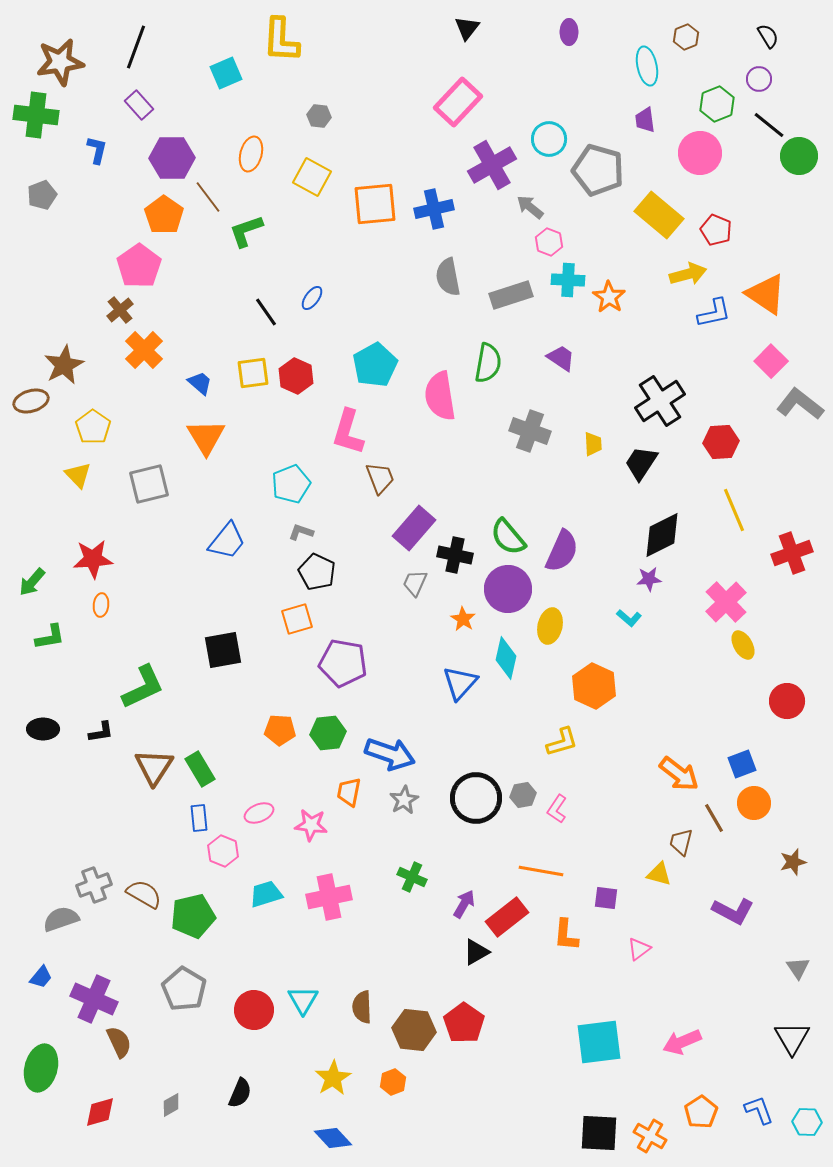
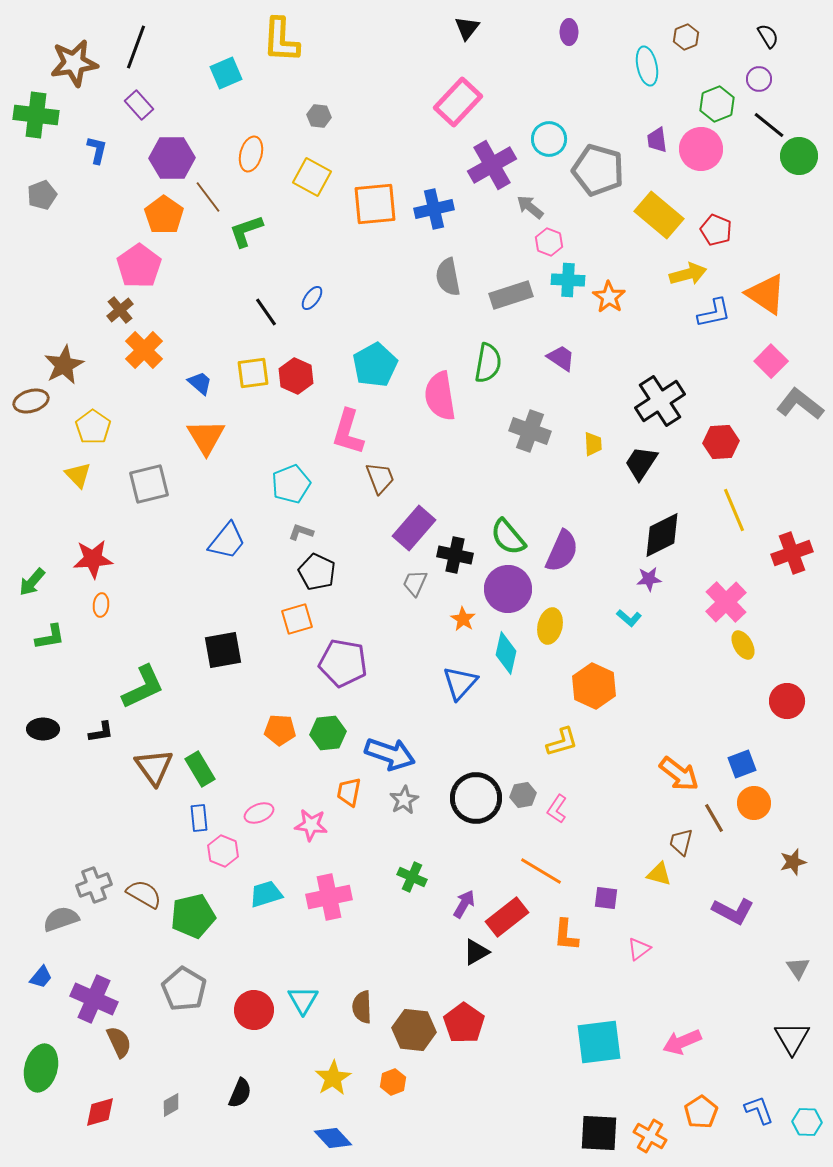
brown star at (60, 62): moved 14 px right, 1 px down
purple trapezoid at (645, 120): moved 12 px right, 20 px down
pink circle at (700, 153): moved 1 px right, 4 px up
cyan diamond at (506, 658): moved 5 px up
brown triangle at (154, 767): rotated 9 degrees counterclockwise
orange line at (541, 871): rotated 21 degrees clockwise
